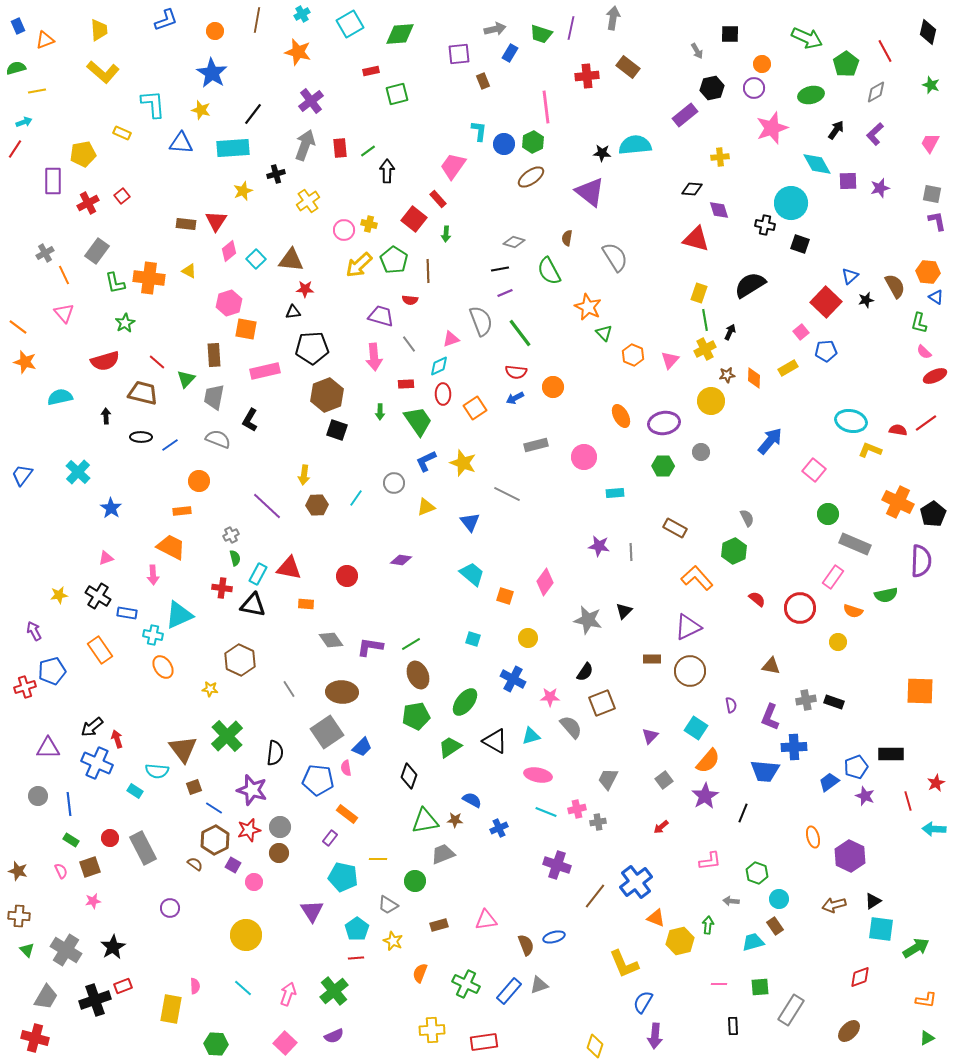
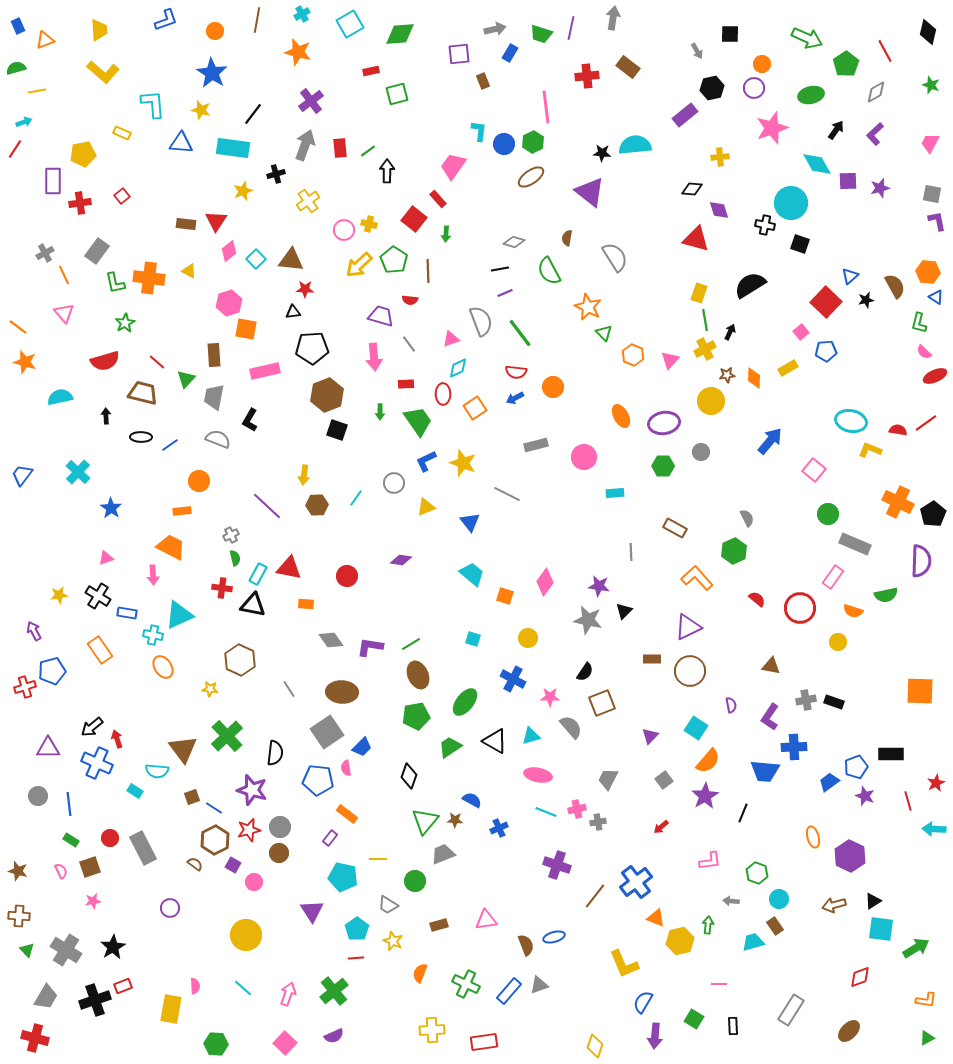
cyan rectangle at (233, 148): rotated 12 degrees clockwise
red cross at (88, 203): moved 8 px left; rotated 20 degrees clockwise
cyan diamond at (439, 366): moved 19 px right, 2 px down
purple star at (599, 546): moved 40 px down
purple L-shape at (770, 717): rotated 12 degrees clockwise
brown square at (194, 787): moved 2 px left, 10 px down
green triangle at (425, 821): rotated 40 degrees counterclockwise
green square at (760, 987): moved 66 px left, 32 px down; rotated 36 degrees clockwise
